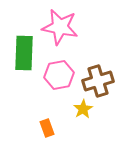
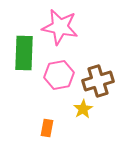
orange rectangle: rotated 30 degrees clockwise
